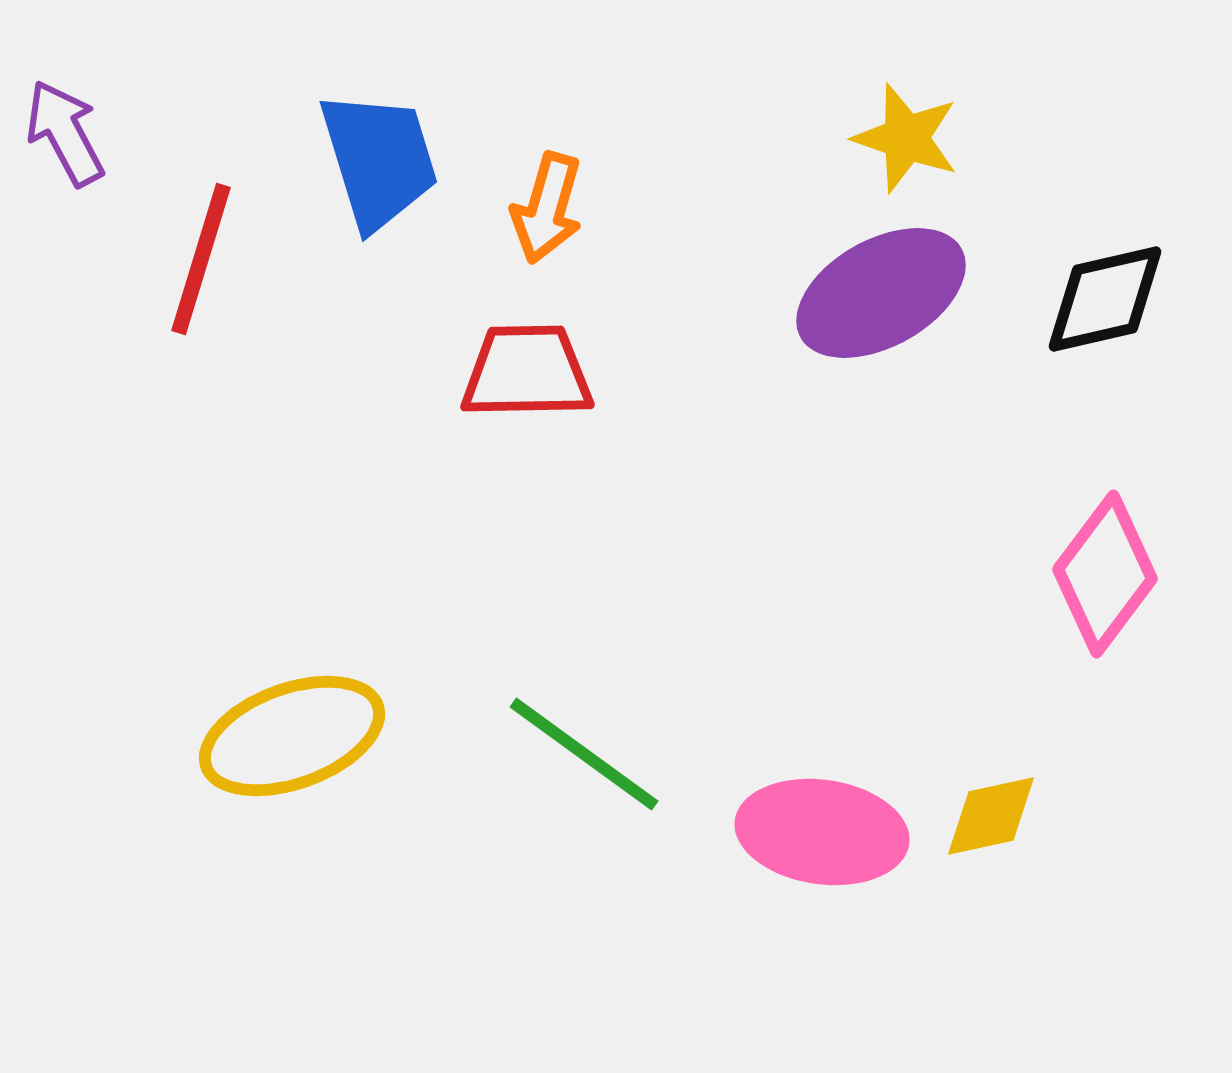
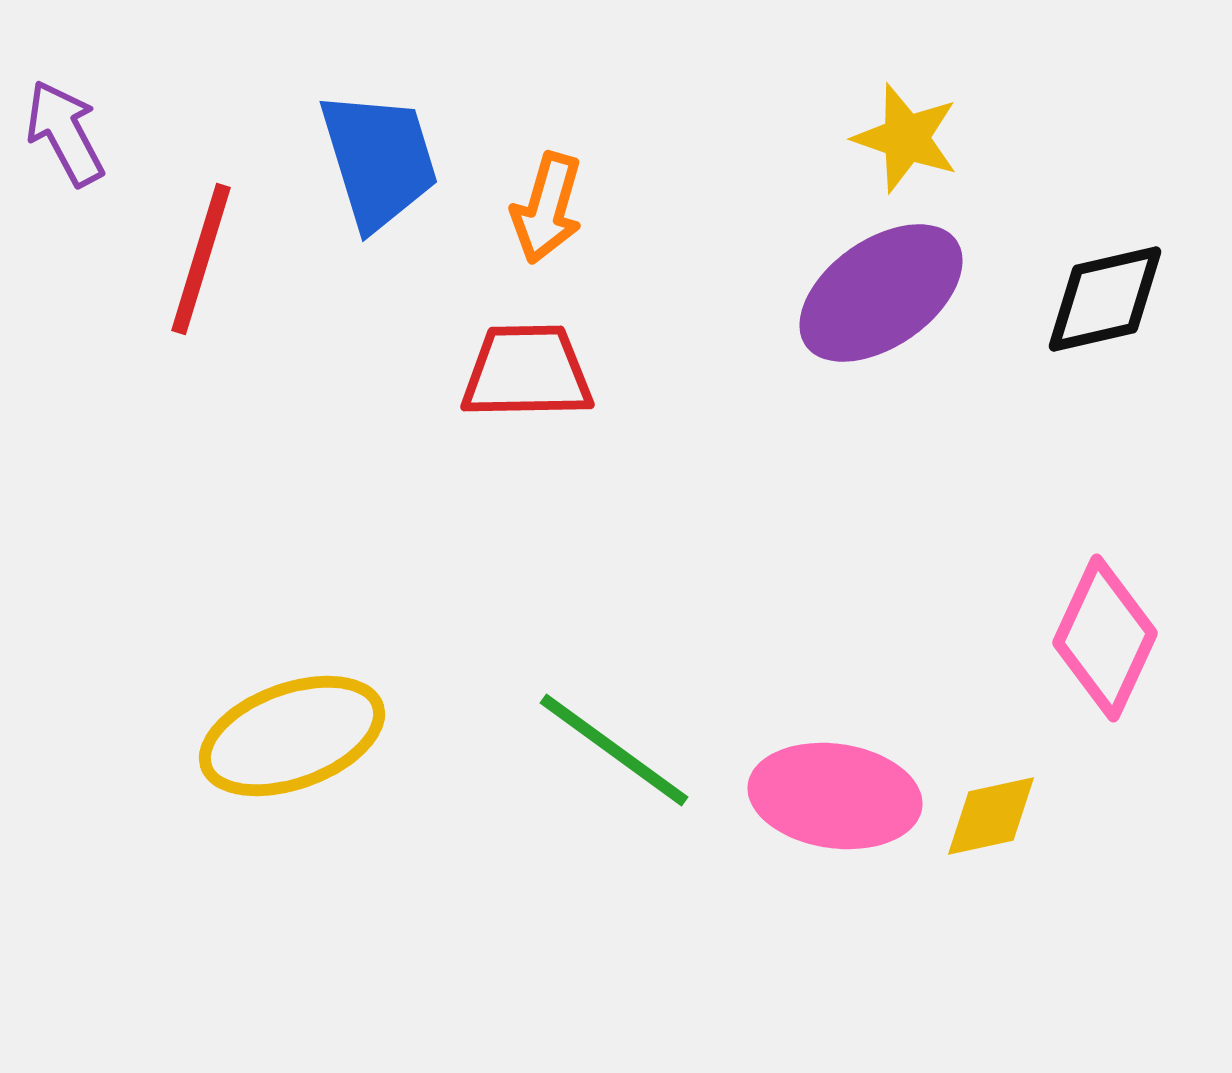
purple ellipse: rotated 6 degrees counterclockwise
pink diamond: moved 64 px down; rotated 12 degrees counterclockwise
green line: moved 30 px right, 4 px up
pink ellipse: moved 13 px right, 36 px up
